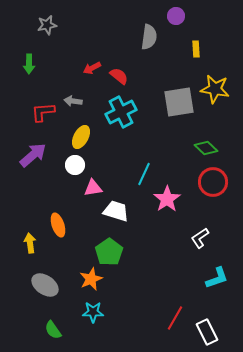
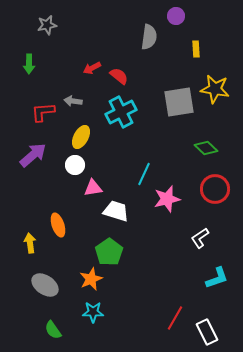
red circle: moved 2 px right, 7 px down
pink star: rotated 20 degrees clockwise
